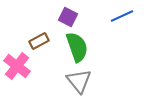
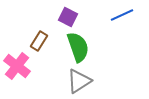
blue line: moved 1 px up
brown rectangle: rotated 30 degrees counterclockwise
green semicircle: moved 1 px right
gray triangle: rotated 36 degrees clockwise
